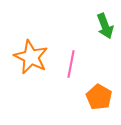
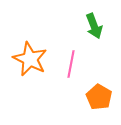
green arrow: moved 11 px left
orange star: moved 1 px left, 2 px down
